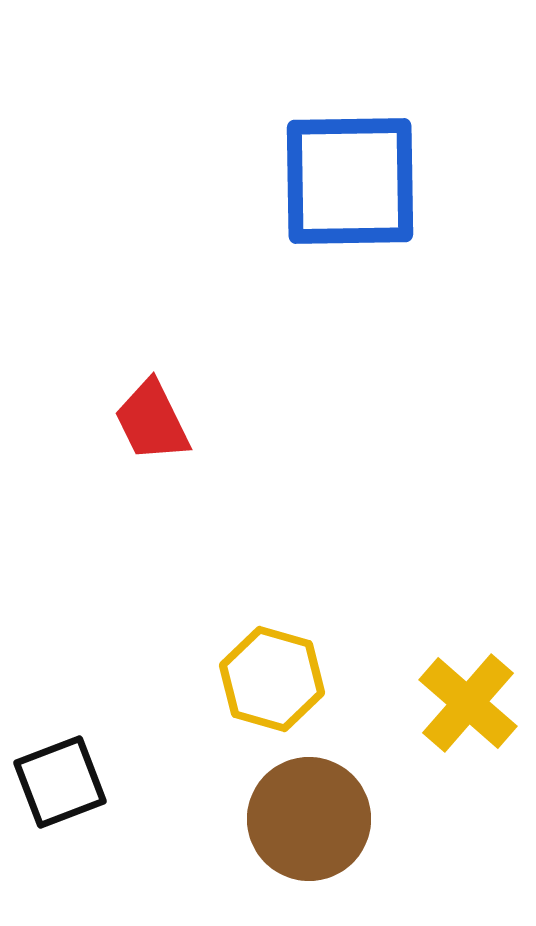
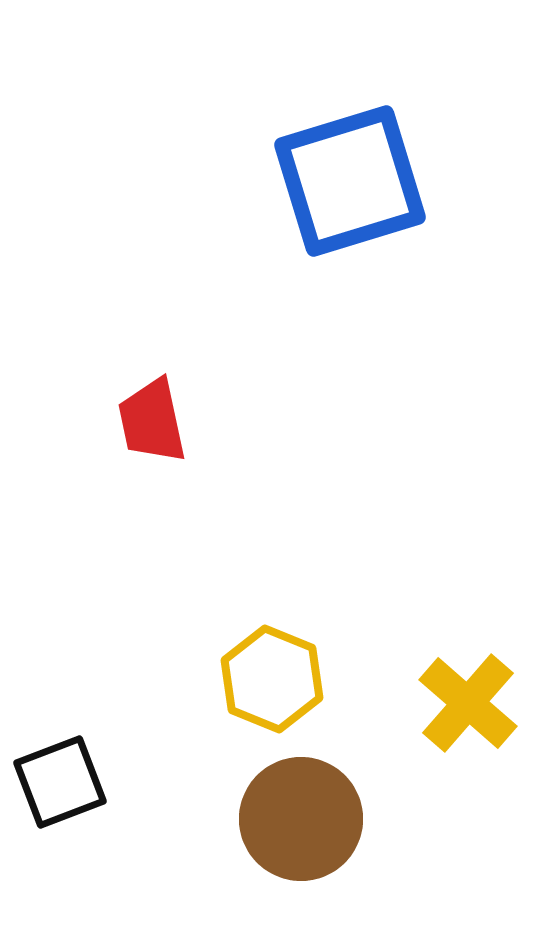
blue square: rotated 16 degrees counterclockwise
red trapezoid: rotated 14 degrees clockwise
yellow hexagon: rotated 6 degrees clockwise
brown circle: moved 8 px left
